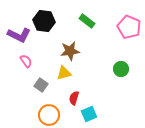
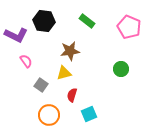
purple L-shape: moved 3 px left
red semicircle: moved 2 px left, 3 px up
